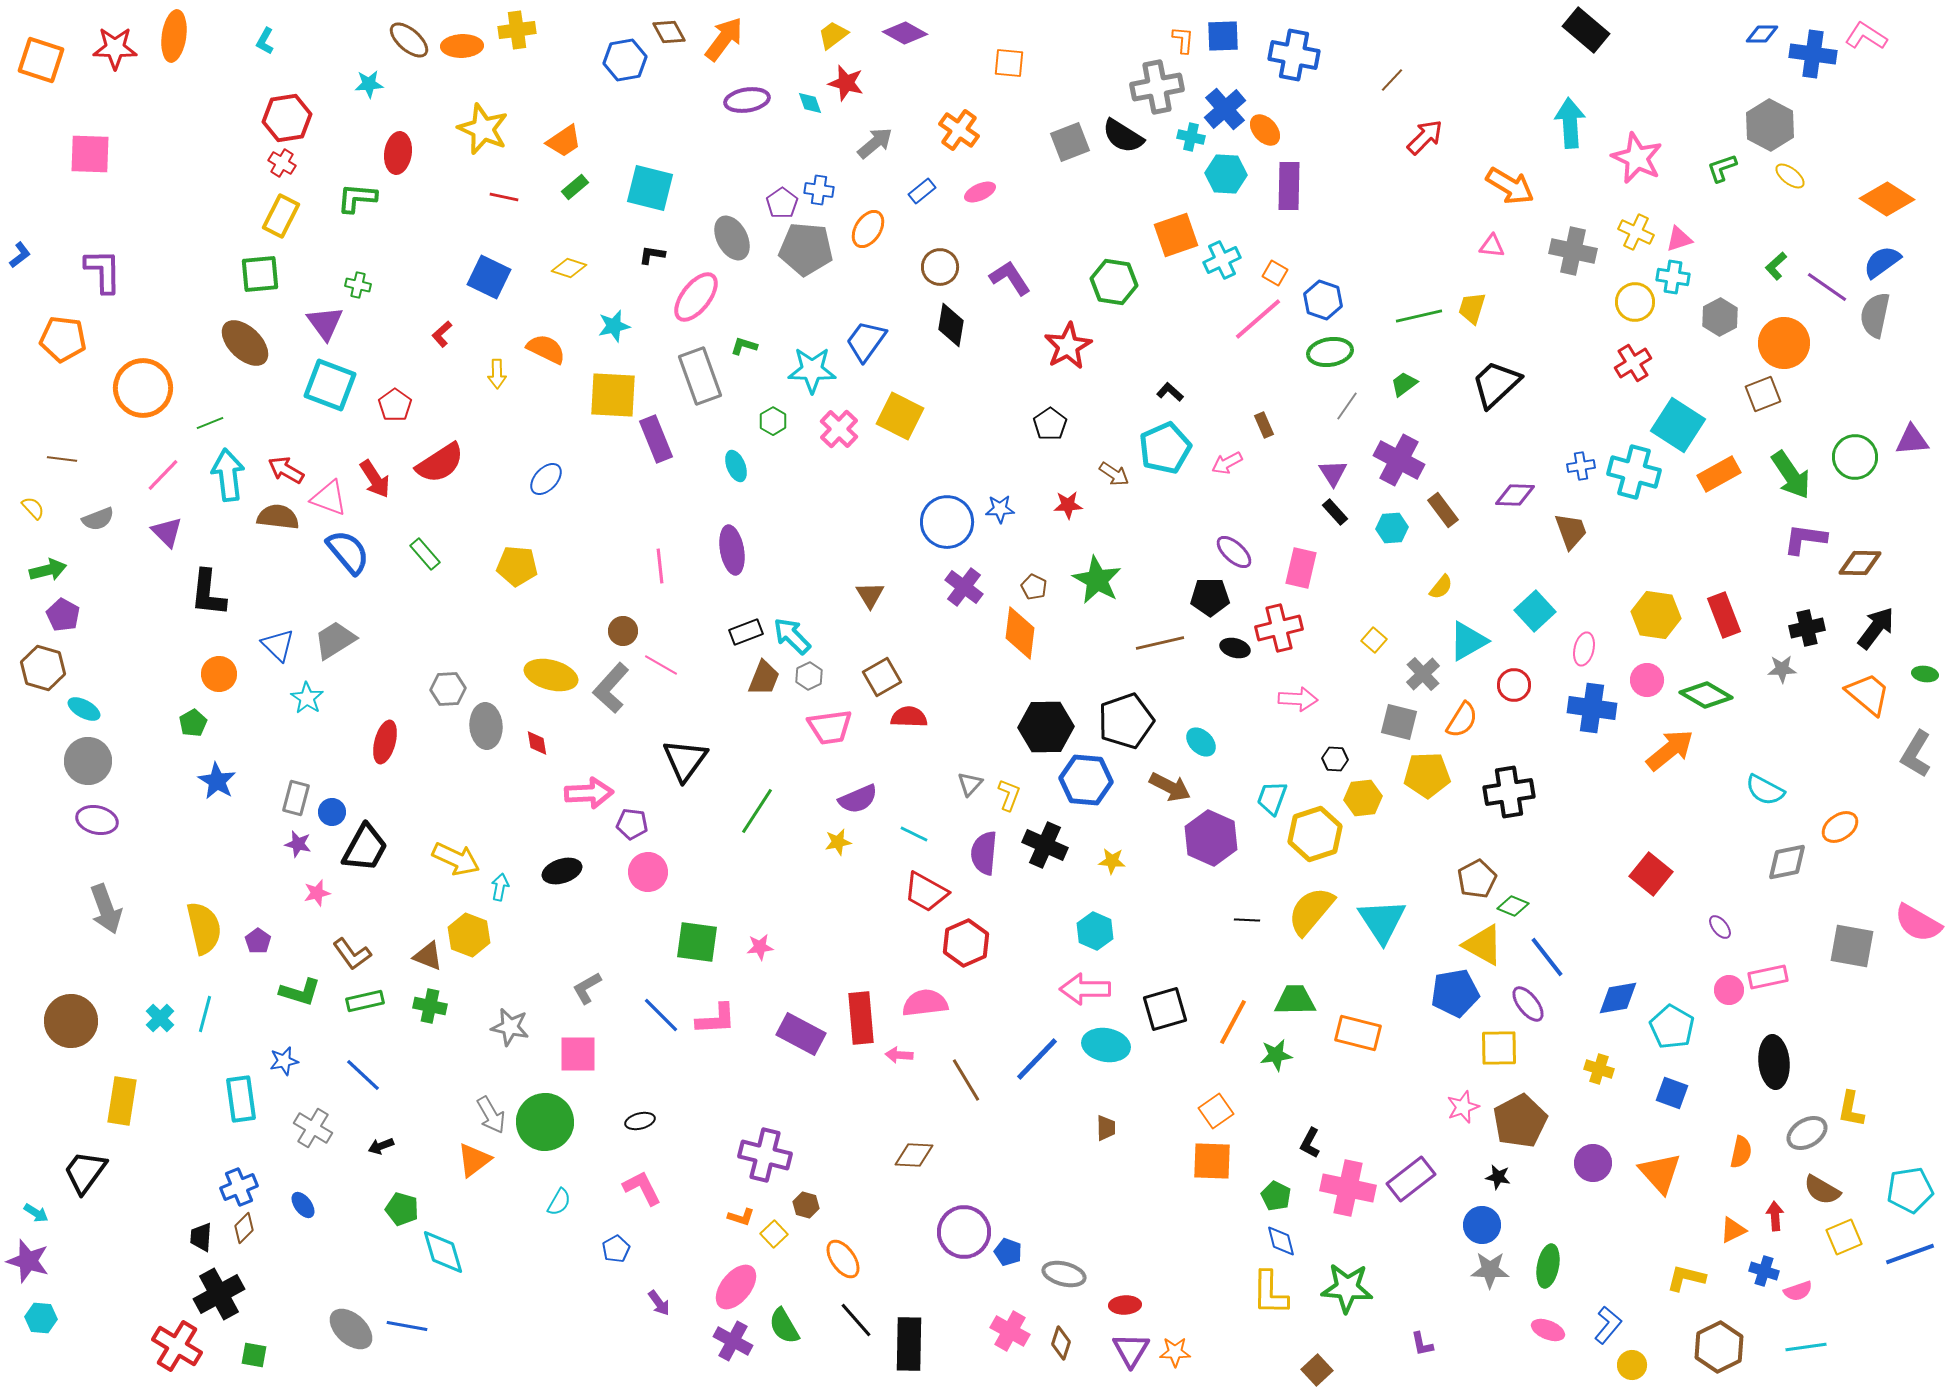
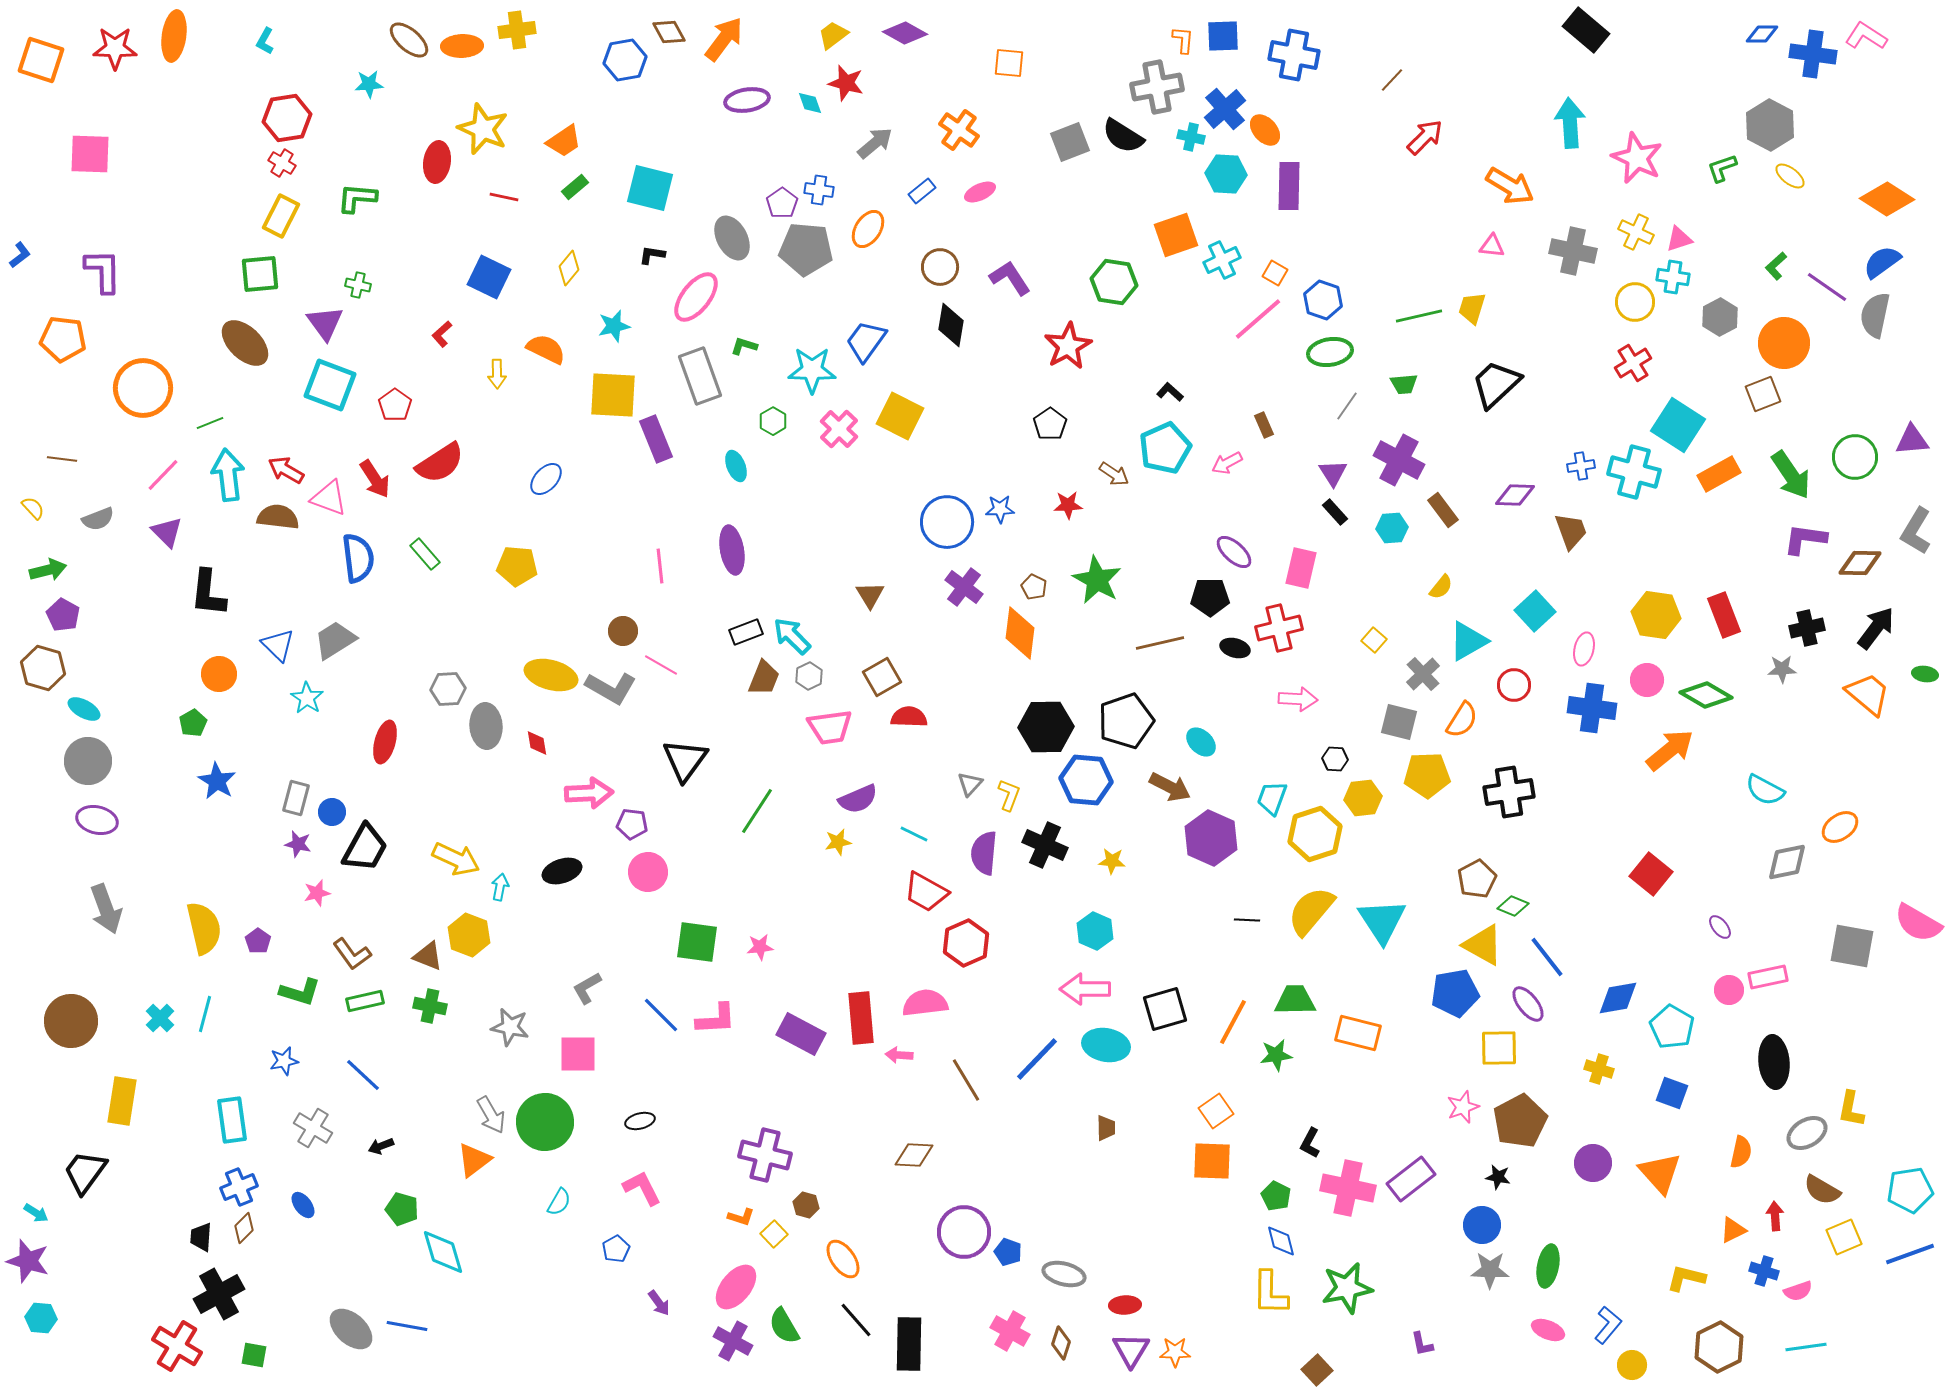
red ellipse at (398, 153): moved 39 px right, 9 px down
yellow diamond at (569, 268): rotated 68 degrees counterclockwise
green trapezoid at (1404, 384): rotated 148 degrees counterclockwise
blue semicircle at (348, 552): moved 10 px right, 6 px down; rotated 33 degrees clockwise
gray L-shape at (611, 688): rotated 102 degrees counterclockwise
gray L-shape at (1916, 754): moved 223 px up
cyan rectangle at (241, 1099): moved 9 px left, 21 px down
green star at (1347, 1288): rotated 15 degrees counterclockwise
